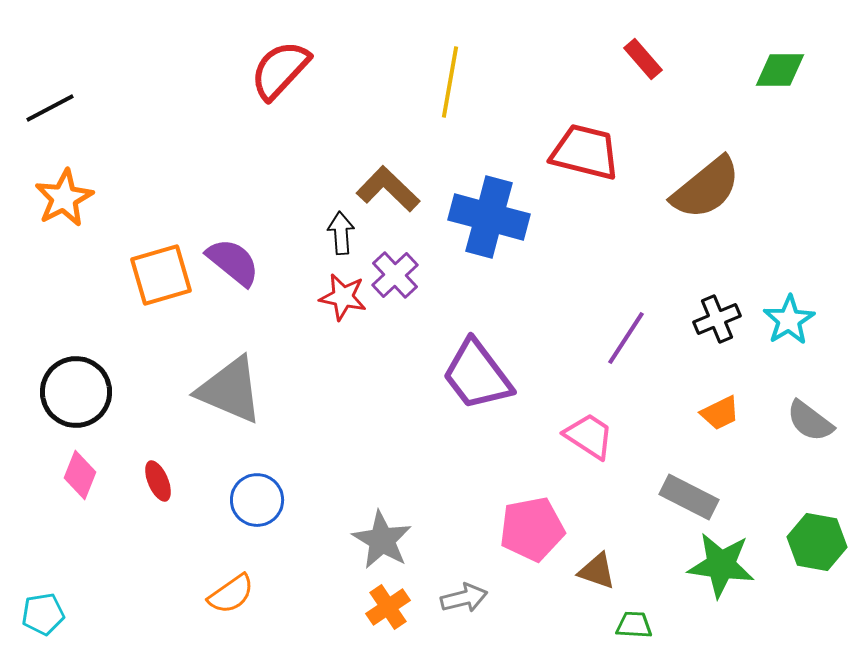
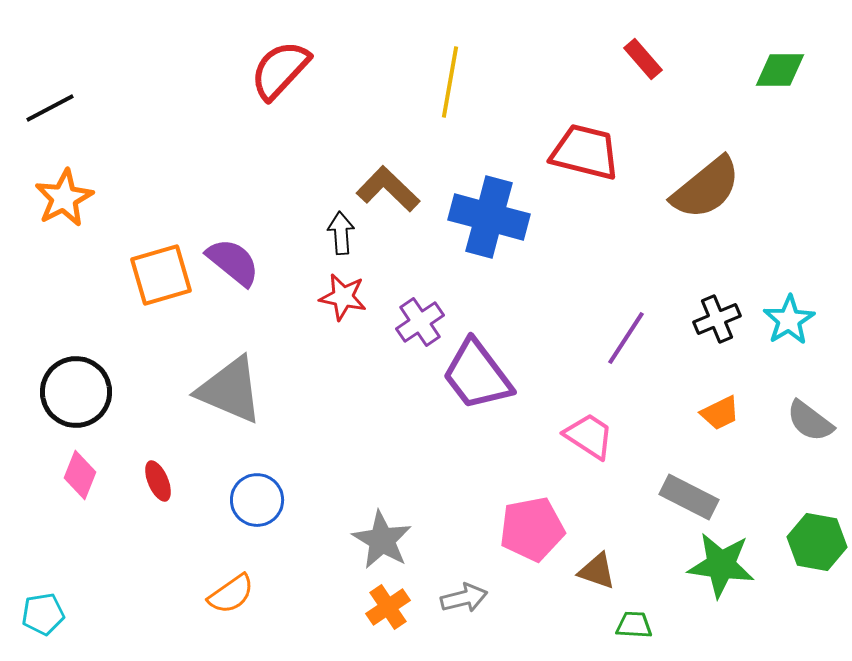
purple cross: moved 25 px right, 47 px down; rotated 9 degrees clockwise
